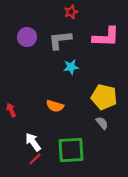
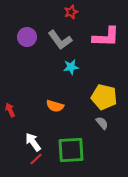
gray L-shape: rotated 120 degrees counterclockwise
red arrow: moved 1 px left
red line: moved 1 px right
